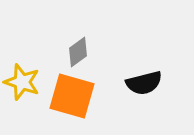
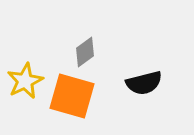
gray diamond: moved 7 px right
yellow star: moved 3 px right, 1 px up; rotated 27 degrees clockwise
